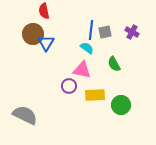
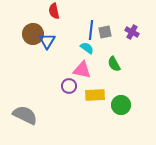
red semicircle: moved 10 px right
blue triangle: moved 1 px right, 2 px up
